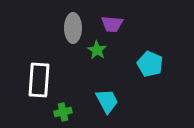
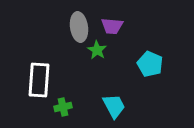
purple trapezoid: moved 2 px down
gray ellipse: moved 6 px right, 1 px up; rotated 8 degrees counterclockwise
cyan trapezoid: moved 7 px right, 5 px down
green cross: moved 5 px up
